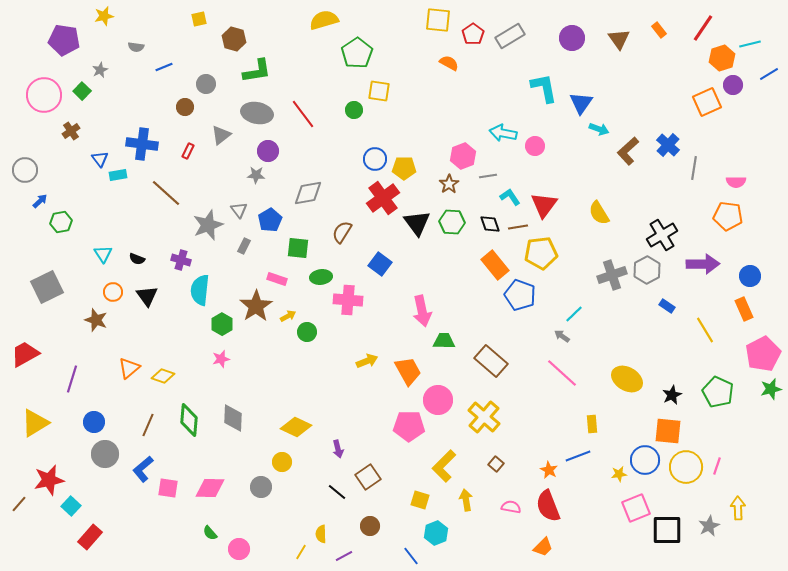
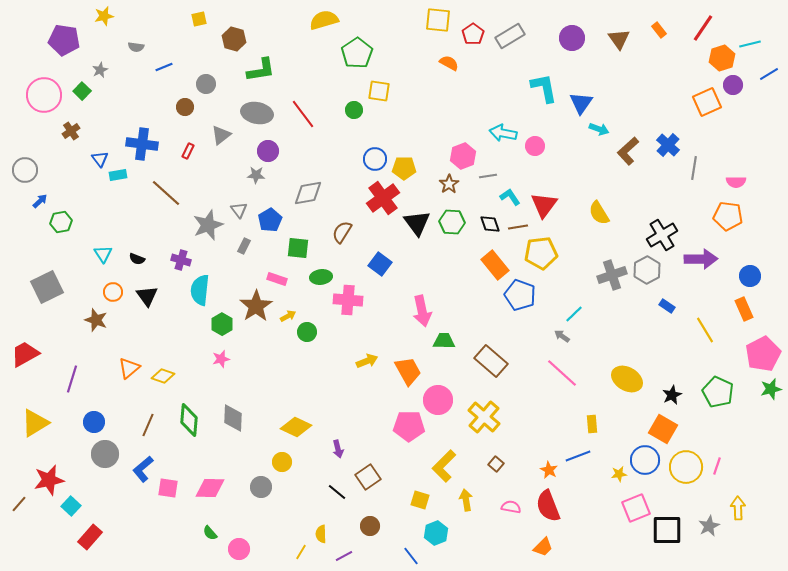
green L-shape at (257, 71): moved 4 px right, 1 px up
purple arrow at (703, 264): moved 2 px left, 5 px up
orange square at (668, 431): moved 5 px left, 2 px up; rotated 24 degrees clockwise
